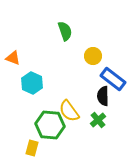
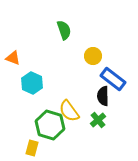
green semicircle: moved 1 px left, 1 px up
green hexagon: rotated 12 degrees clockwise
